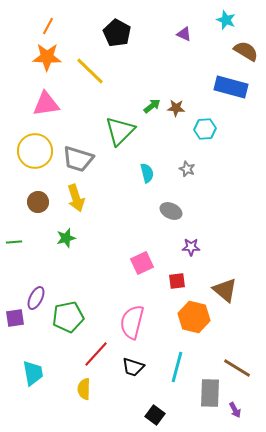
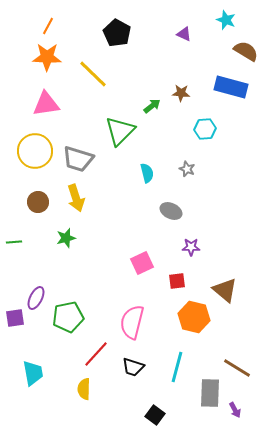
yellow line: moved 3 px right, 3 px down
brown star: moved 5 px right, 15 px up
